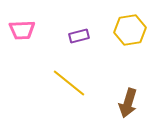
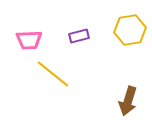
pink trapezoid: moved 7 px right, 10 px down
yellow line: moved 16 px left, 9 px up
brown arrow: moved 2 px up
